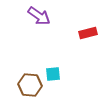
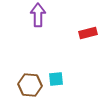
purple arrow: moved 1 px left, 1 px up; rotated 125 degrees counterclockwise
cyan square: moved 3 px right, 5 px down
